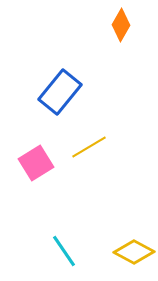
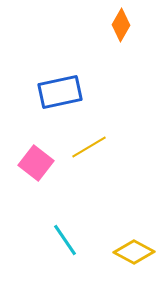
blue rectangle: rotated 39 degrees clockwise
pink square: rotated 20 degrees counterclockwise
cyan line: moved 1 px right, 11 px up
